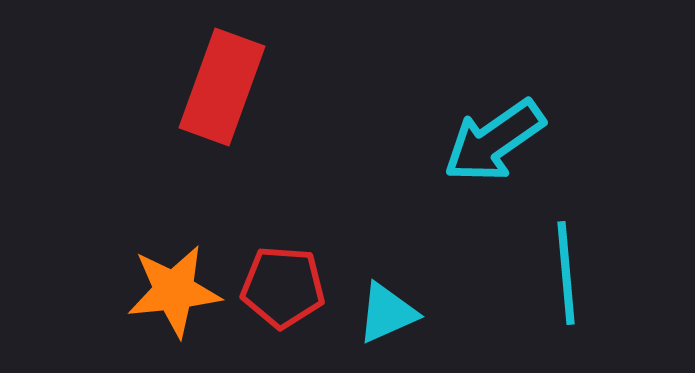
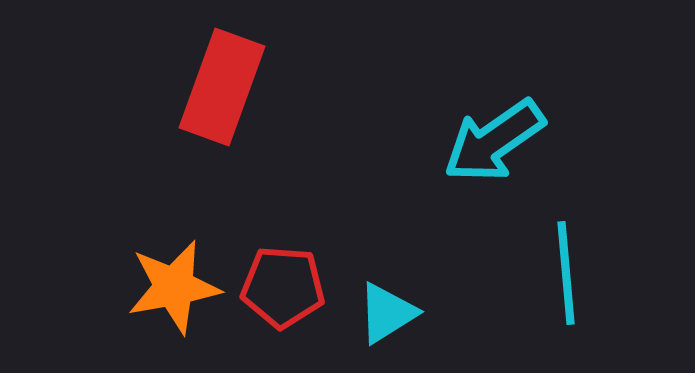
orange star: moved 4 px up; rotated 4 degrees counterclockwise
cyan triangle: rotated 8 degrees counterclockwise
